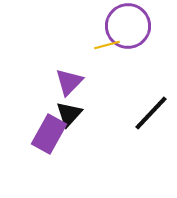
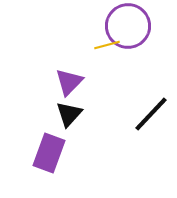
black line: moved 1 px down
purple rectangle: moved 19 px down; rotated 9 degrees counterclockwise
